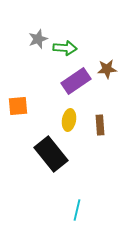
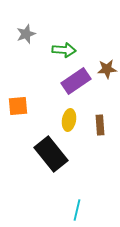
gray star: moved 12 px left, 5 px up
green arrow: moved 1 px left, 2 px down
